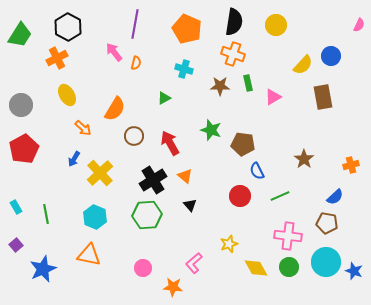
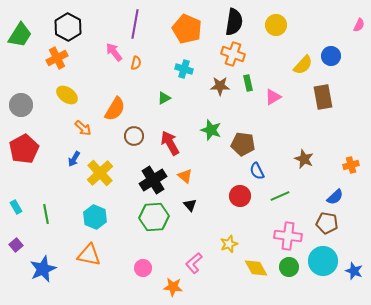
yellow ellipse at (67, 95): rotated 25 degrees counterclockwise
brown star at (304, 159): rotated 12 degrees counterclockwise
green hexagon at (147, 215): moved 7 px right, 2 px down
cyan circle at (326, 262): moved 3 px left, 1 px up
